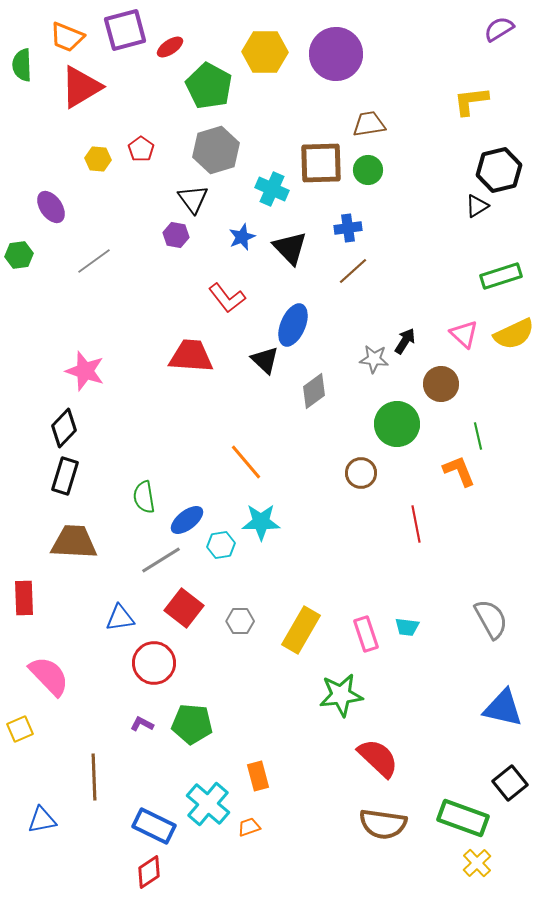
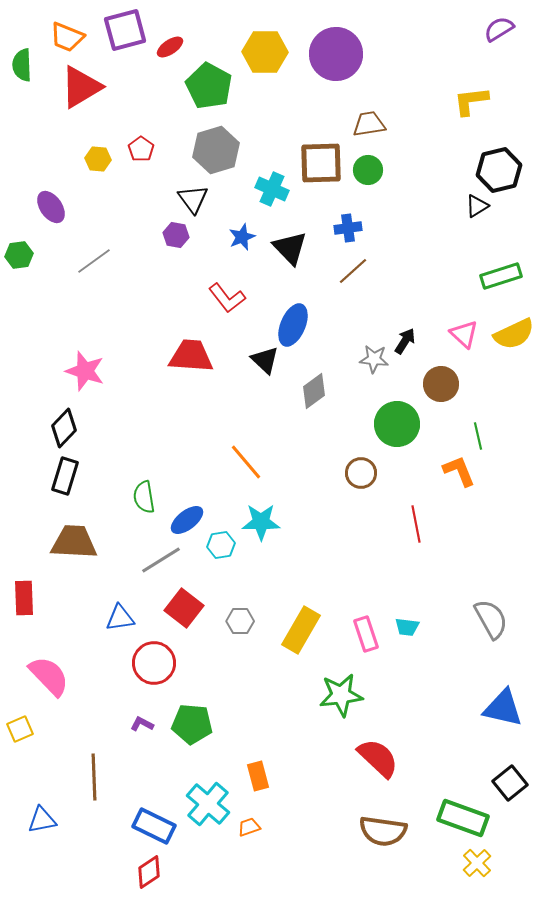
brown semicircle at (383, 824): moved 7 px down
